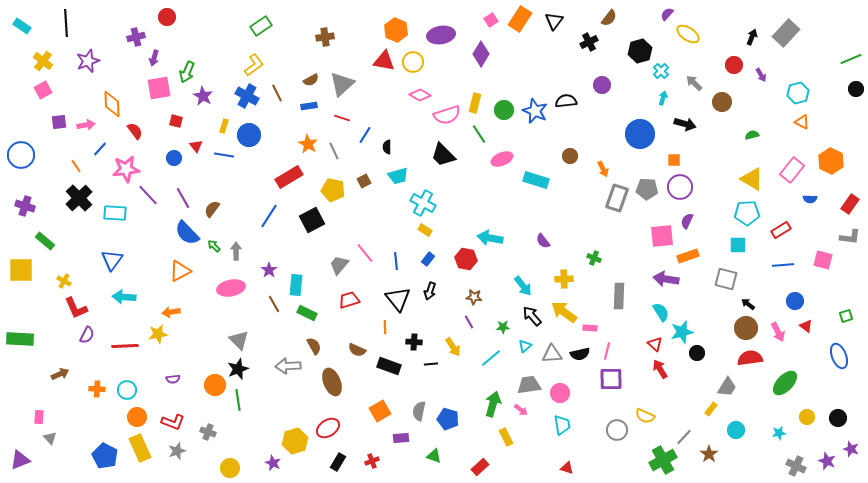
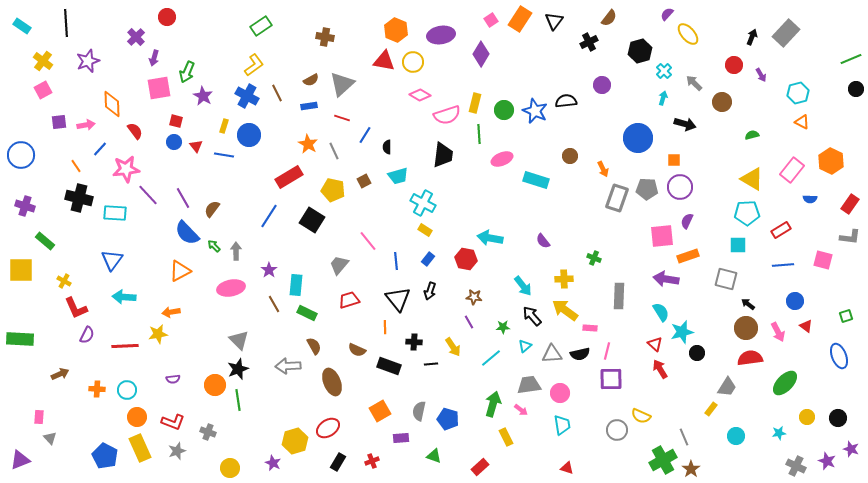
yellow ellipse at (688, 34): rotated 15 degrees clockwise
purple cross at (136, 37): rotated 30 degrees counterclockwise
brown cross at (325, 37): rotated 18 degrees clockwise
cyan cross at (661, 71): moved 3 px right
green line at (479, 134): rotated 30 degrees clockwise
blue circle at (640, 134): moved 2 px left, 4 px down
black trapezoid at (443, 155): rotated 128 degrees counterclockwise
blue circle at (174, 158): moved 16 px up
black cross at (79, 198): rotated 32 degrees counterclockwise
black square at (312, 220): rotated 30 degrees counterclockwise
pink line at (365, 253): moved 3 px right, 12 px up
yellow arrow at (564, 312): moved 1 px right, 2 px up
yellow semicircle at (645, 416): moved 4 px left
cyan circle at (736, 430): moved 6 px down
gray line at (684, 437): rotated 66 degrees counterclockwise
brown star at (709, 454): moved 18 px left, 15 px down
